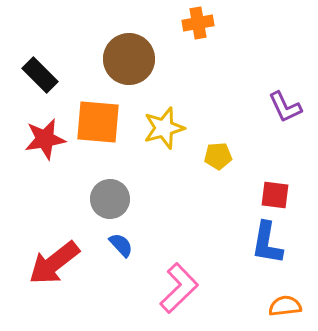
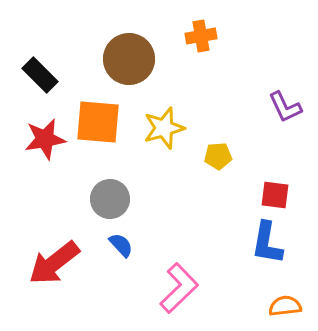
orange cross: moved 3 px right, 13 px down
